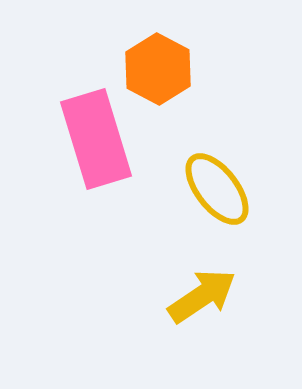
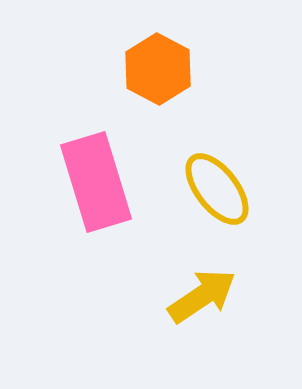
pink rectangle: moved 43 px down
